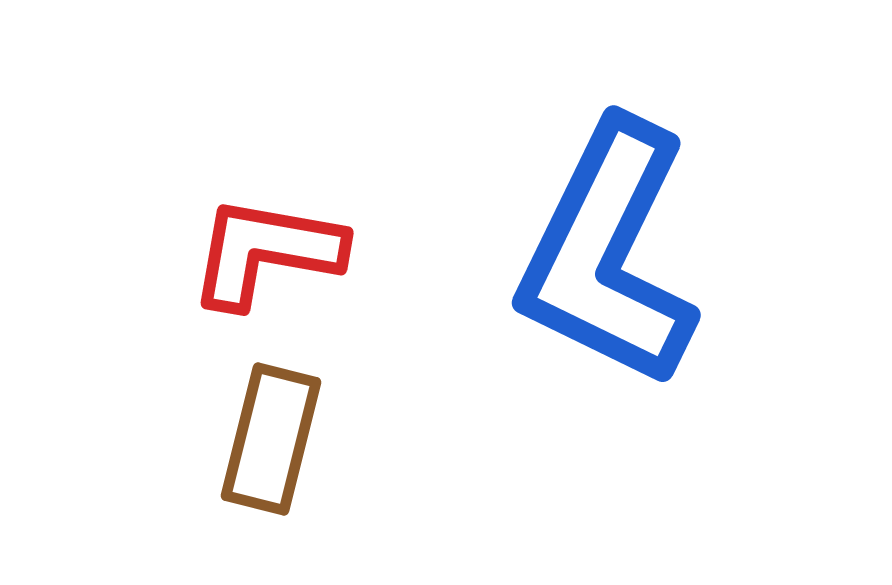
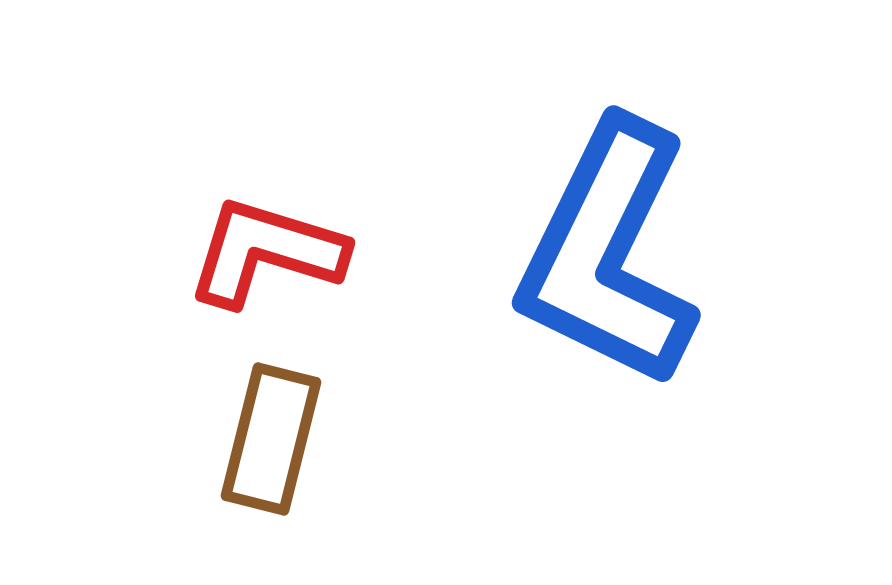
red L-shape: rotated 7 degrees clockwise
